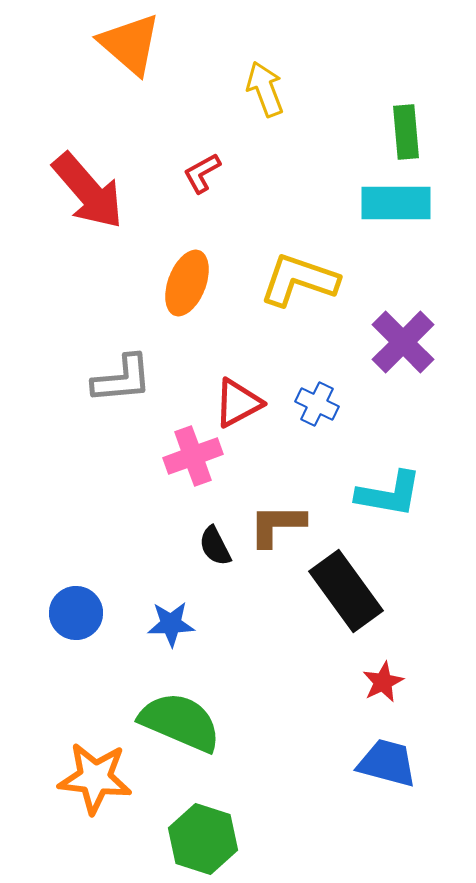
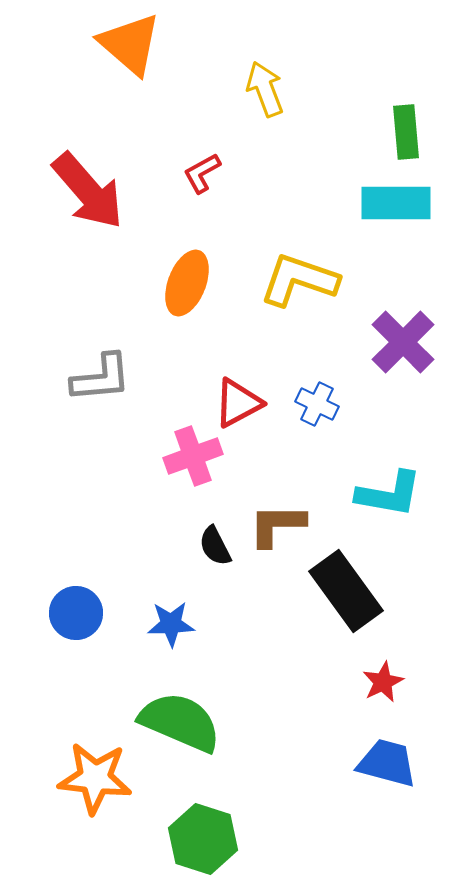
gray L-shape: moved 21 px left, 1 px up
